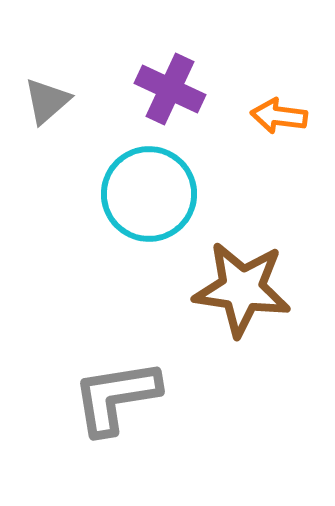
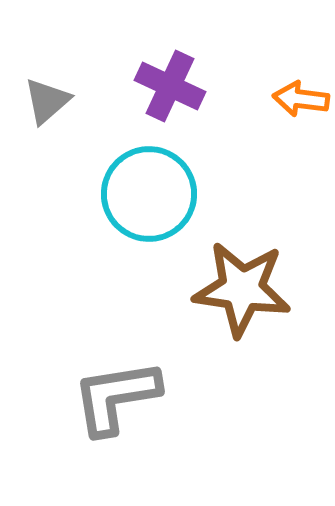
purple cross: moved 3 px up
orange arrow: moved 22 px right, 17 px up
